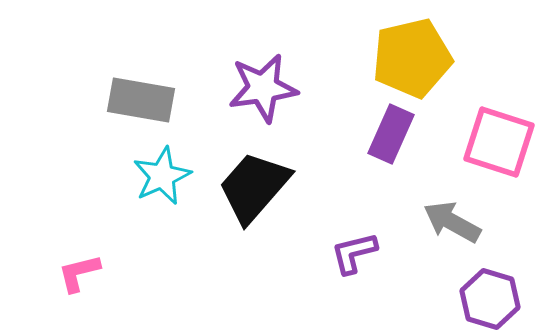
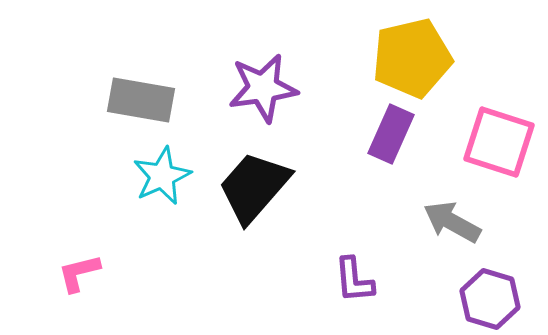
purple L-shape: moved 27 px down; rotated 81 degrees counterclockwise
